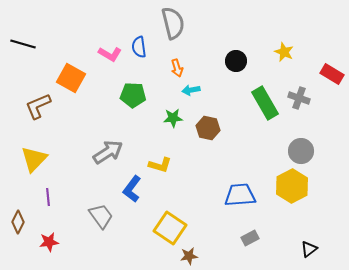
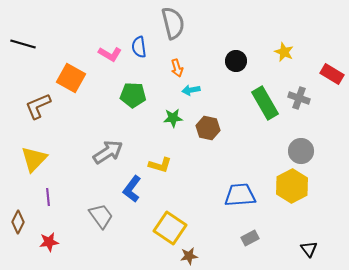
black triangle: rotated 30 degrees counterclockwise
